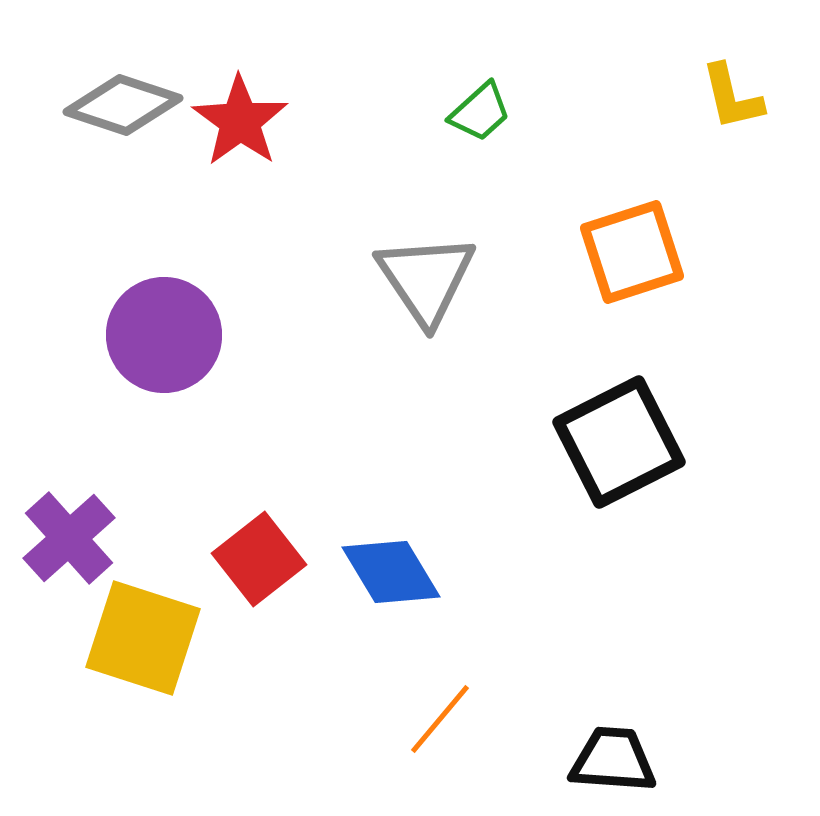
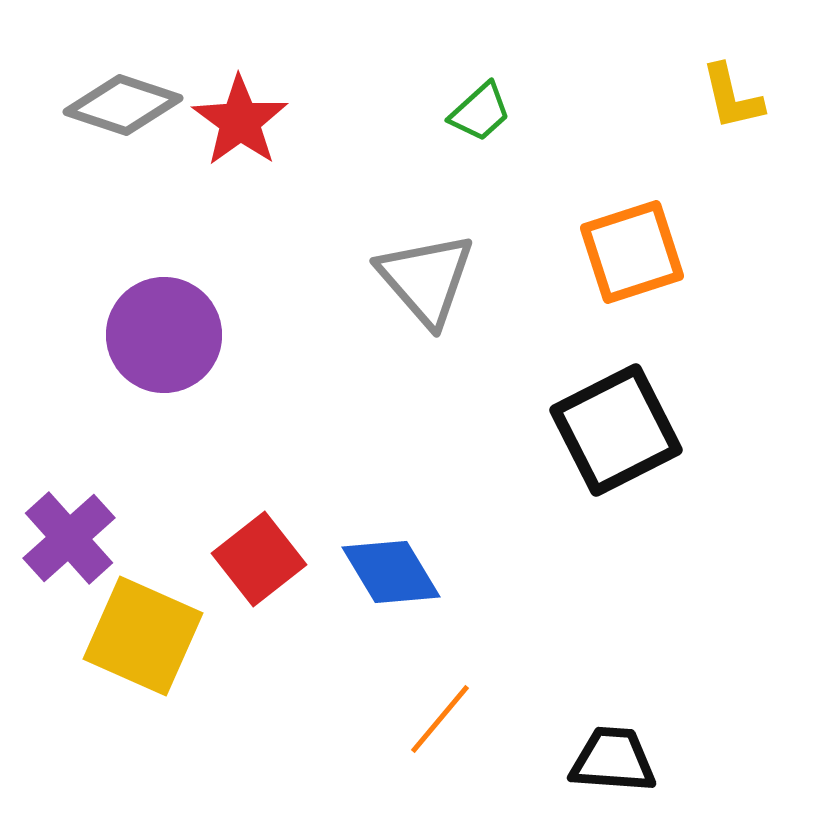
gray triangle: rotated 7 degrees counterclockwise
black square: moved 3 px left, 12 px up
yellow square: moved 2 px up; rotated 6 degrees clockwise
